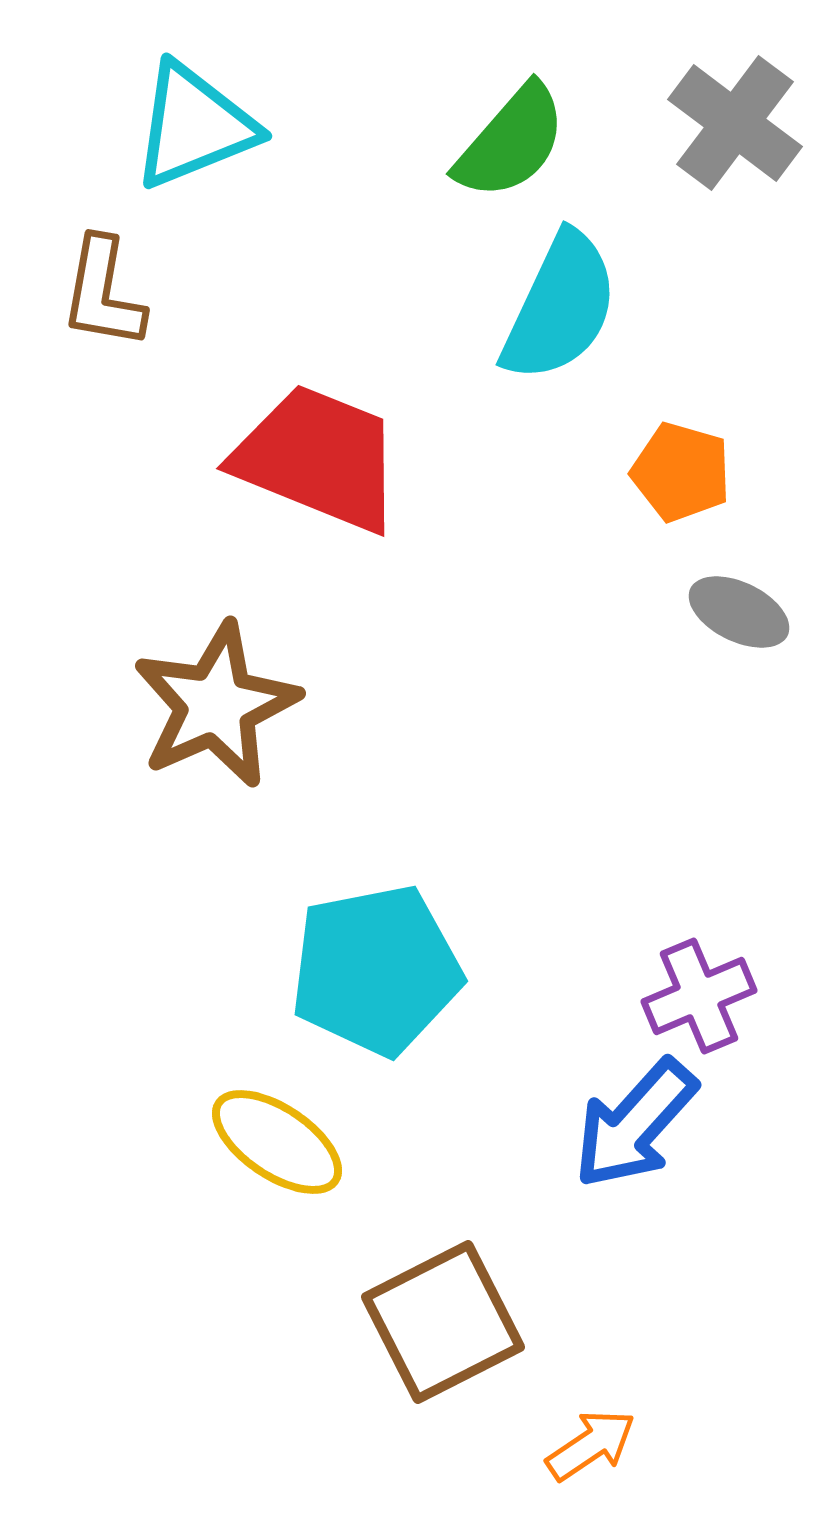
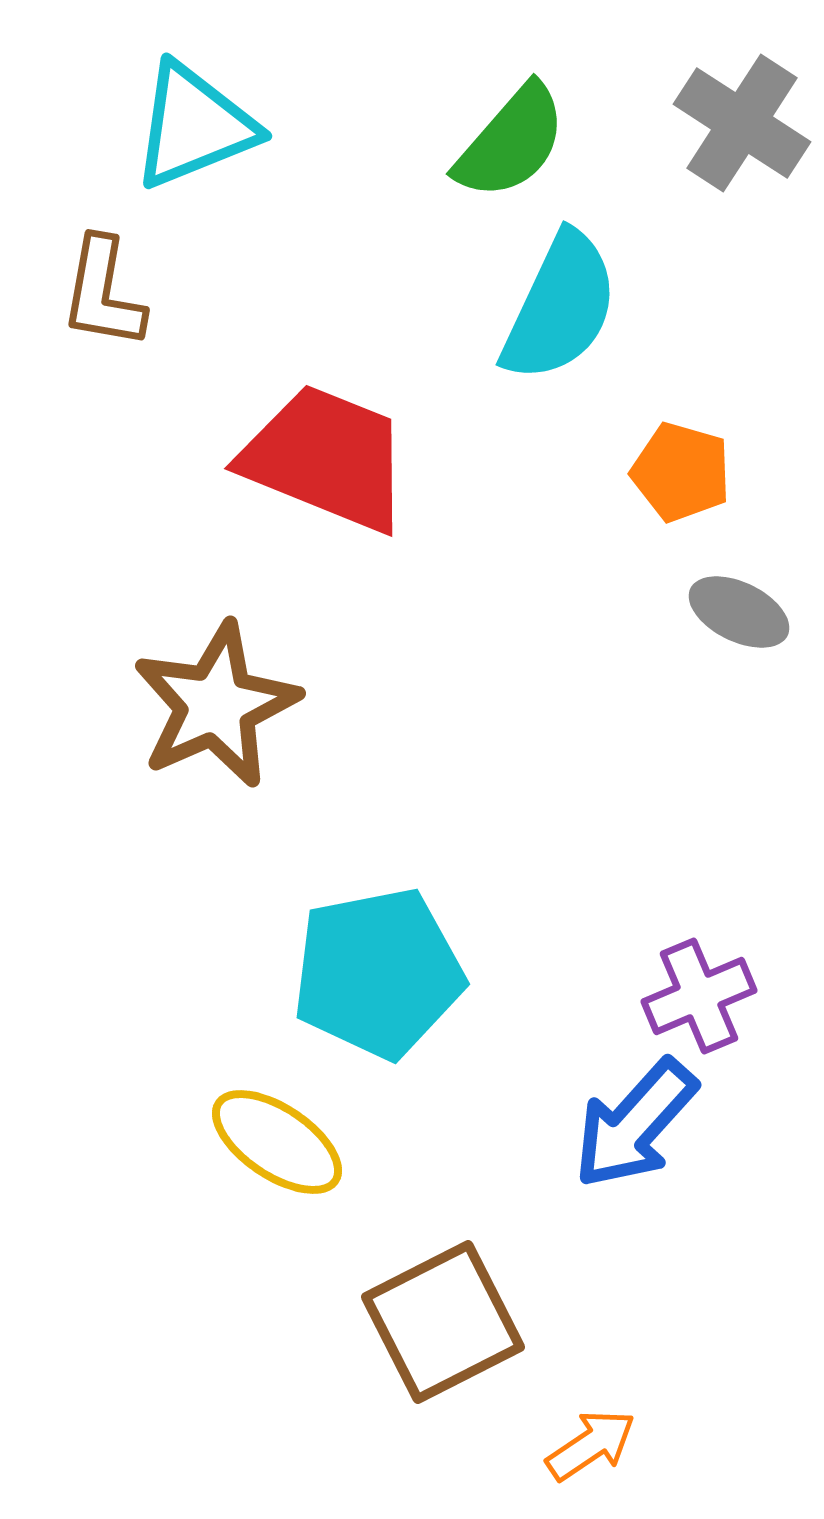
gray cross: moved 7 px right; rotated 4 degrees counterclockwise
red trapezoid: moved 8 px right
cyan pentagon: moved 2 px right, 3 px down
